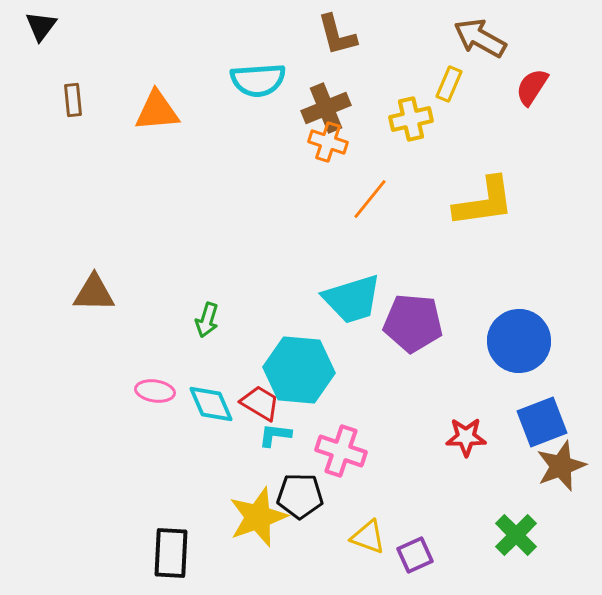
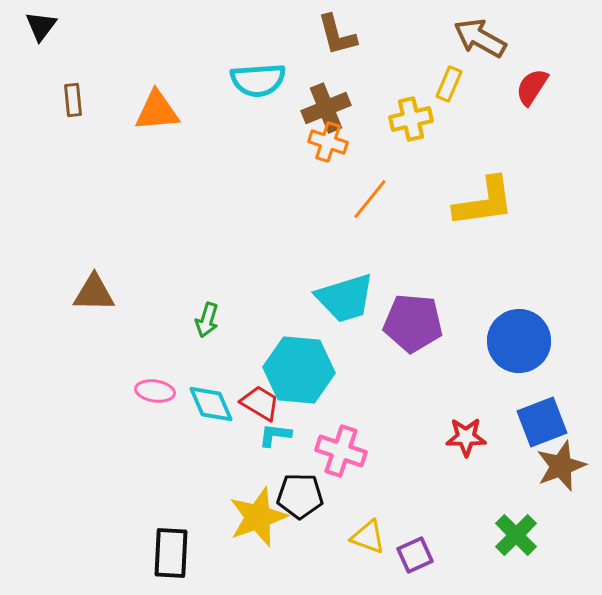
cyan trapezoid: moved 7 px left, 1 px up
